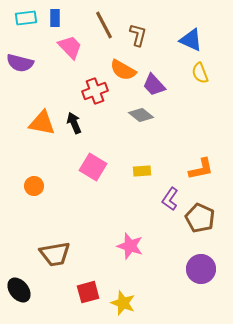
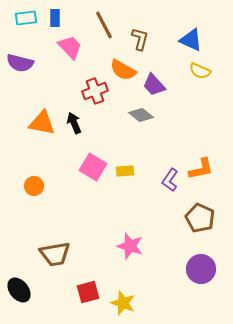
brown L-shape: moved 2 px right, 4 px down
yellow semicircle: moved 2 px up; rotated 45 degrees counterclockwise
yellow rectangle: moved 17 px left
purple L-shape: moved 19 px up
